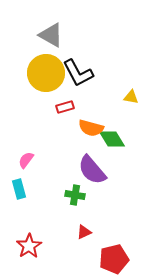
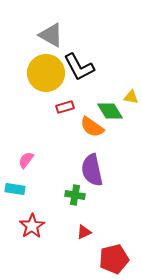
black L-shape: moved 1 px right, 6 px up
orange semicircle: moved 1 px right, 1 px up; rotated 20 degrees clockwise
green diamond: moved 2 px left, 28 px up
purple semicircle: rotated 28 degrees clockwise
cyan rectangle: moved 4 px left; rotated 66 degrees counterclockwise
red star: moved 3 px right, 20 px up
